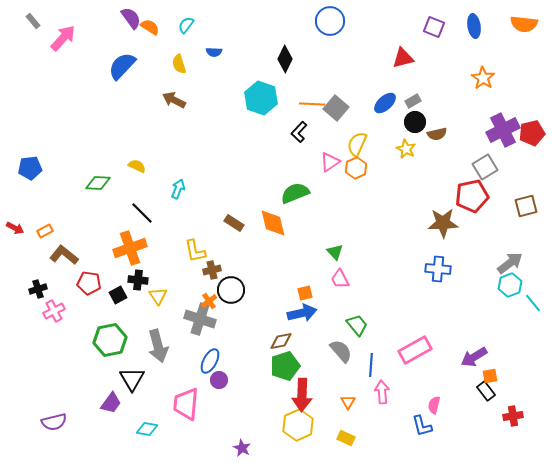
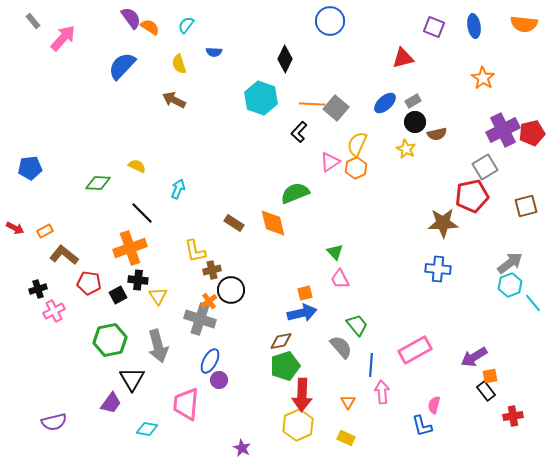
gray semicircle at (341, 351): moved 4 px up
